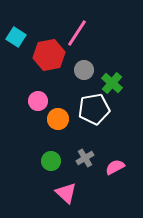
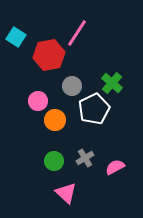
gray circle: moved 12 px left, 16 px down
white pentagon: rotated 16 degrees counterclockwise
orange circle: moved 3 px left, 1 px down
green circle: moved 3 px right
